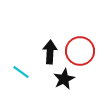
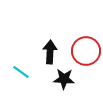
red circle: moved 6 px right
black star: rotated 30 degrees clockwise
